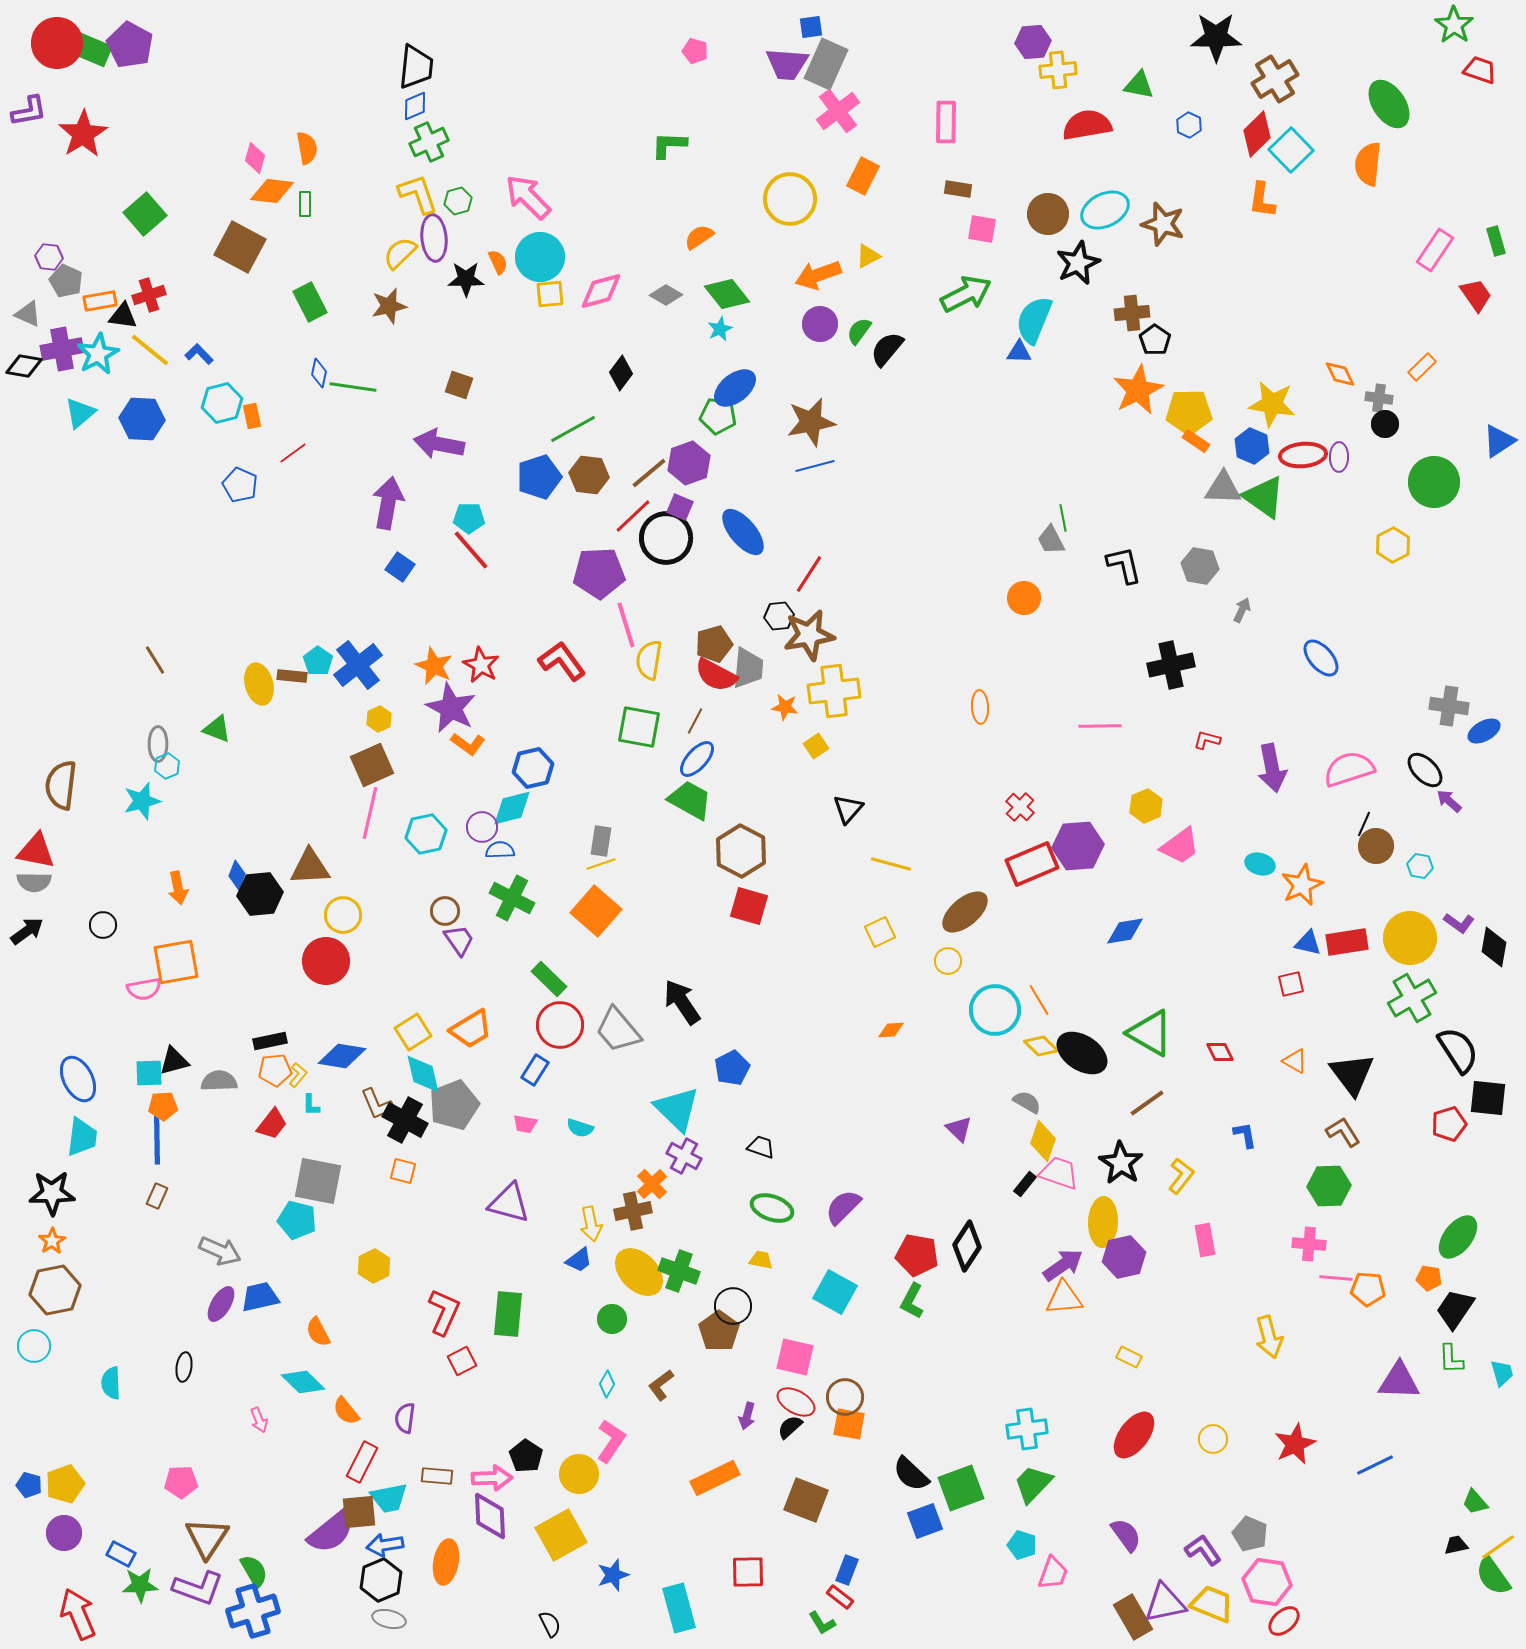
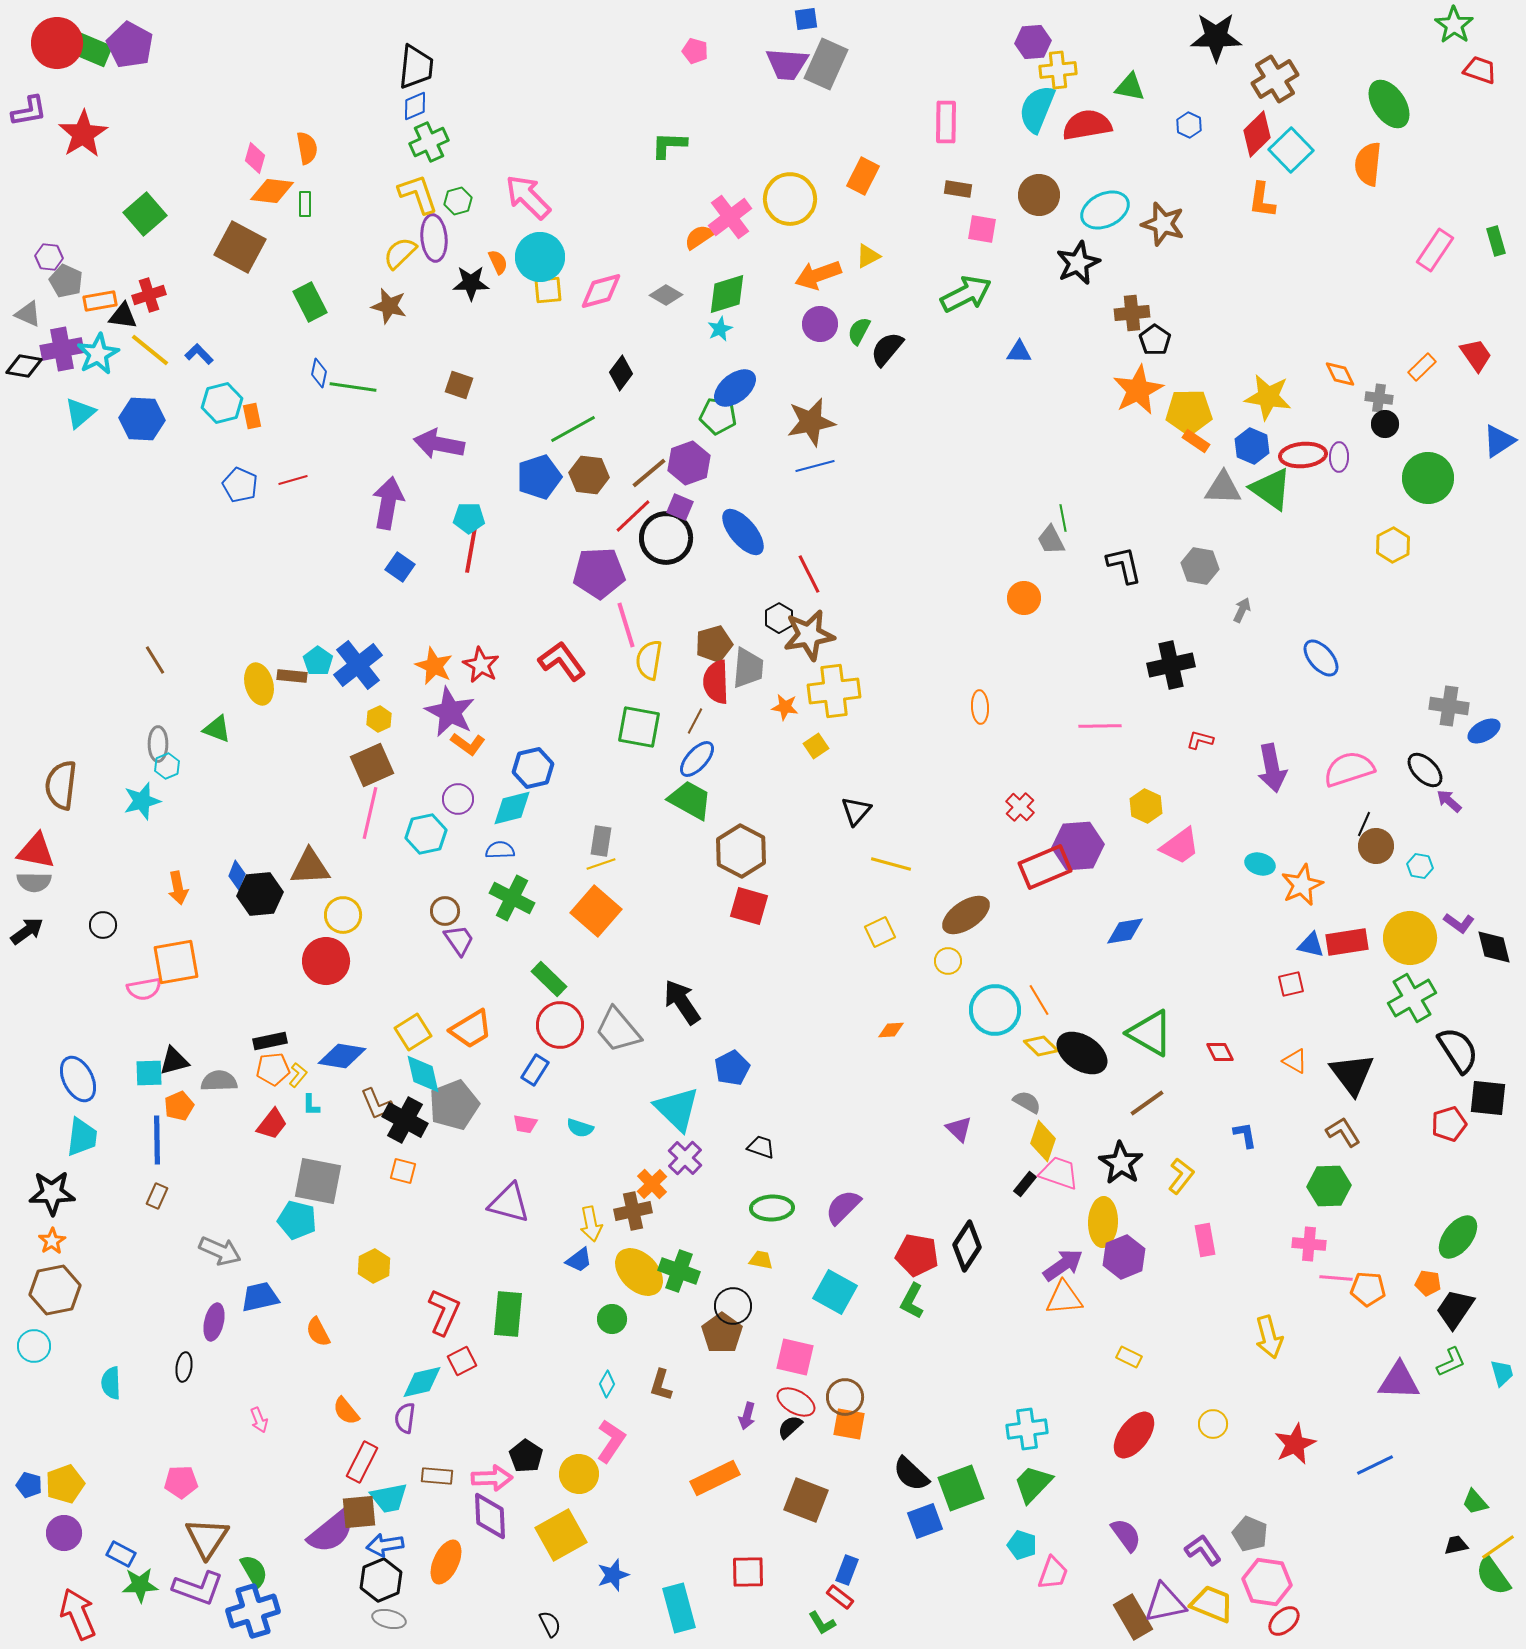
blue square at (811, 27): moved 5 px left, 8 px up
green triangle at (1139, 85): moved 9 px left, 2 px down
pink cross at (838, 111): moved 108 px left, 106 px down
brown circle at (1048, 214): moved 9 px left, 19 px up
black star at (466, 279): moved 5 px right, 4 px down
yellow square at (550, 294): moved 2 px left, 4 px up
green diamond at (727, 294): rotated 69 degrees counterclockwise
red trapezoid at (1476, 295): moved 60 px down
brown star at (389, 306): rotated 27 degrees clockwise
cyan semicircle at (1034, 320): moved 3 px right, 211 px up
green semicircle at (859, 331): rotated 8 degrees counterclockwise
yellow star at (1272, 404): moved 4 px left, 7 px up
red line at (293, 453): moved 27 px down; rotated 20 degrees clockwise
green circle at (1434, 482): moved 6 px left, 4 px up
green triangle at (1264, 497): moved 7 px right, 8 px up
red line at (471, 550): rotated 51 degrees clockwise
red line at (809, 574): rotated 60 degrees counterclockwise
black hexagon at (779, 616): moved 2 px down; rotated 24 degrees counterclockwise
red semicircle at (716, 675): moved 7 px down; rotated 60 degrees clockwise
purple star at (451, 708): moved 1 px left, 4 px down
red L-shape at (1207, 740): moved 7 px left
yellow hexagon at (1146, 806): rotated 12 degrees counterclockwise
black triangle at (848, 809): moved 8 px right, 2 px down
purple circle at (482, 827): moved 24 px left, 28 px up
red rectangle at (1032, 864): moved 13 px right, 3 px down
brown ellipse at (965, 912): moved 1 px right, 3 px down; rotated 6 degrees clockwise
blue triangle at (1308, 943): moved 3 px right, 2 px down
black diamond at (1494, 947): rotated 24 degrees counterclockwise
orange pentagon at (275, 1070): moved 2 px left, 1 px up
orange pentagon at (163, 1106): moved 16 px right; rotated 20 degrees counterclockwise
purple cross at (684, 1156): moved 1 px right, 2 px down; rotated 16 degrees clockwise
green ellipse at (772, 1208): rotated 21 degrees counterclockwise
purple hexagon at (1124, 1257): rotated 9 degrees counterclockwise
orange pentagon at (1429, 1278): moved 1 px left, 5 px down
purple ellipse at (221, 1304): moved 7 px left, 18 px down; rotated 18 degrees counterclockwise
brown pentagon at (719, 1331): moved 3 px right, 2 px down
green L-shape at (1451, 1359): moved 3 px down; rotated 112 degrees counterclockwise
cyan diamond at (303, 1382): moved 119 px right; rotated 57 degrees counterclockwise
brown L-shape at (661, 1385): rotated 36 degrees counterclockwise
yellow circle at (1213, 1439): moved 15 px up
orange ellipse at (446, 1562): rotated 15 degrees clockwise
